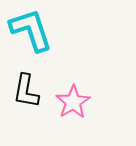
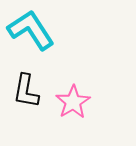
cyan L-shape: rotated 15 degrees counterclockwise
